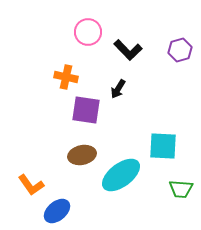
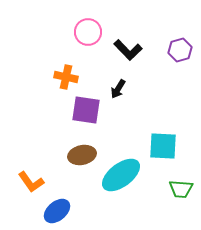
orange L-shape: moved 3 px up
